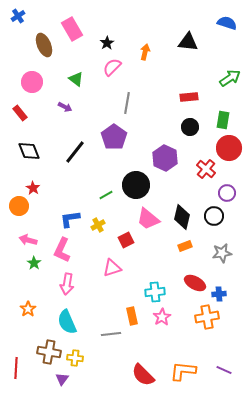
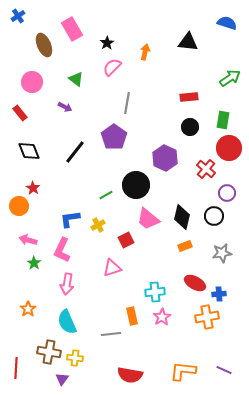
red semicircle at (143, 375): moved 13 px left; rotated 35 degrees counterclockwise
